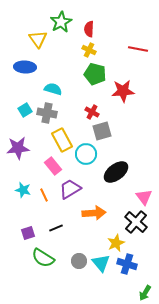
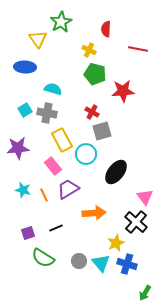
red semicircle: moved 17 px right
black ellipse: rotated 15 degrees counterclockwise
purple trapezoid: moved 2 px left
pink triangle: moved 1 px right
